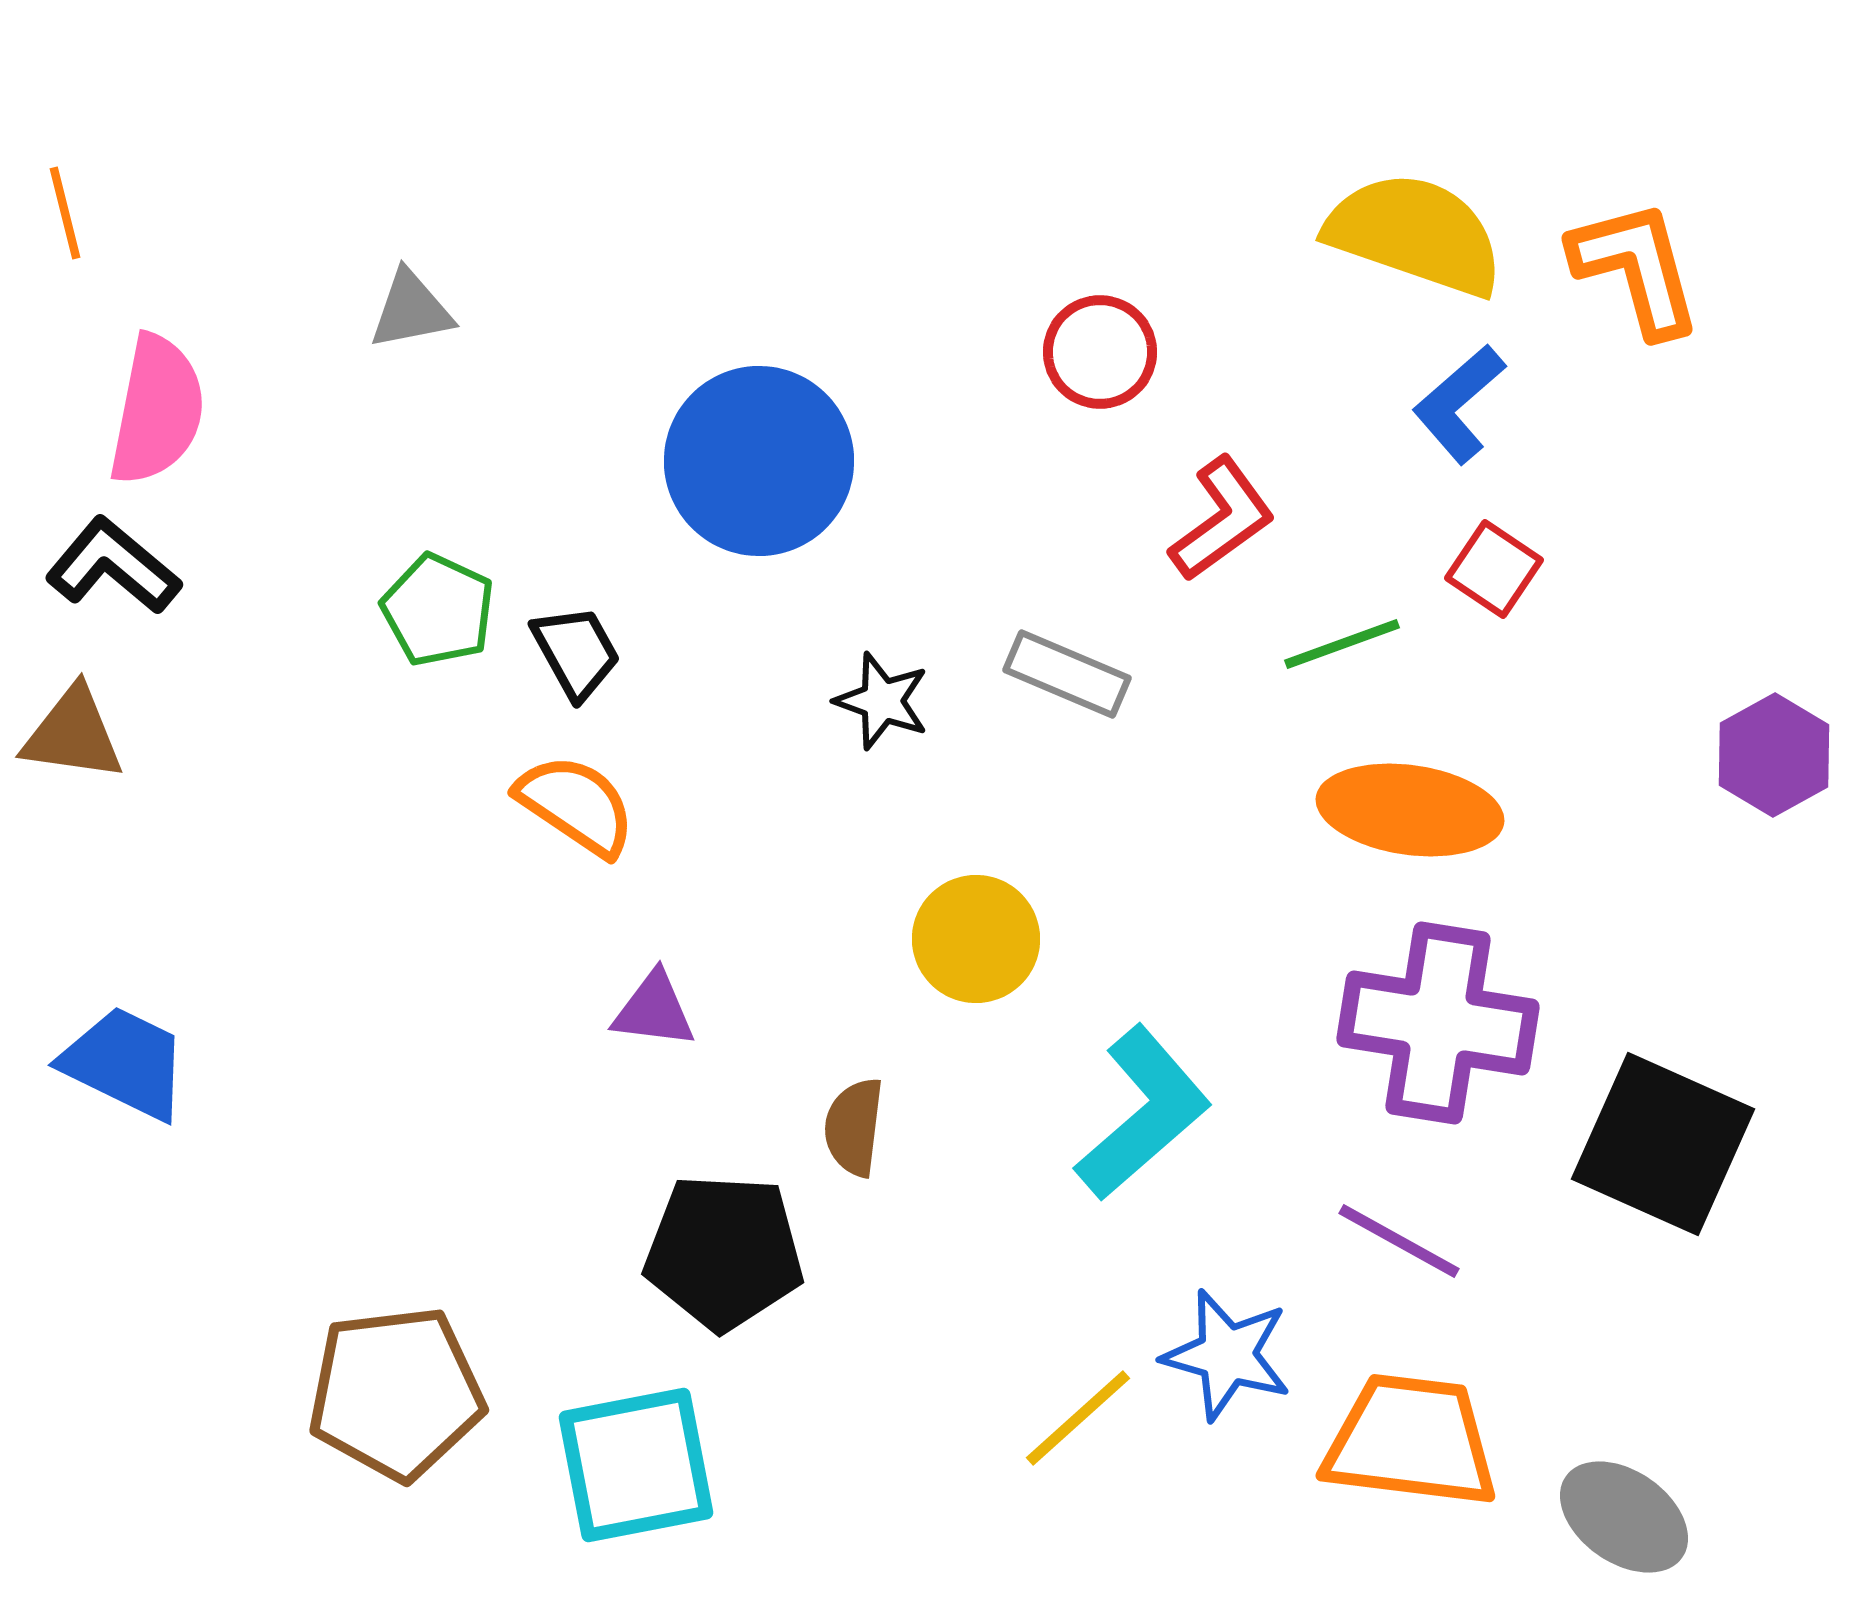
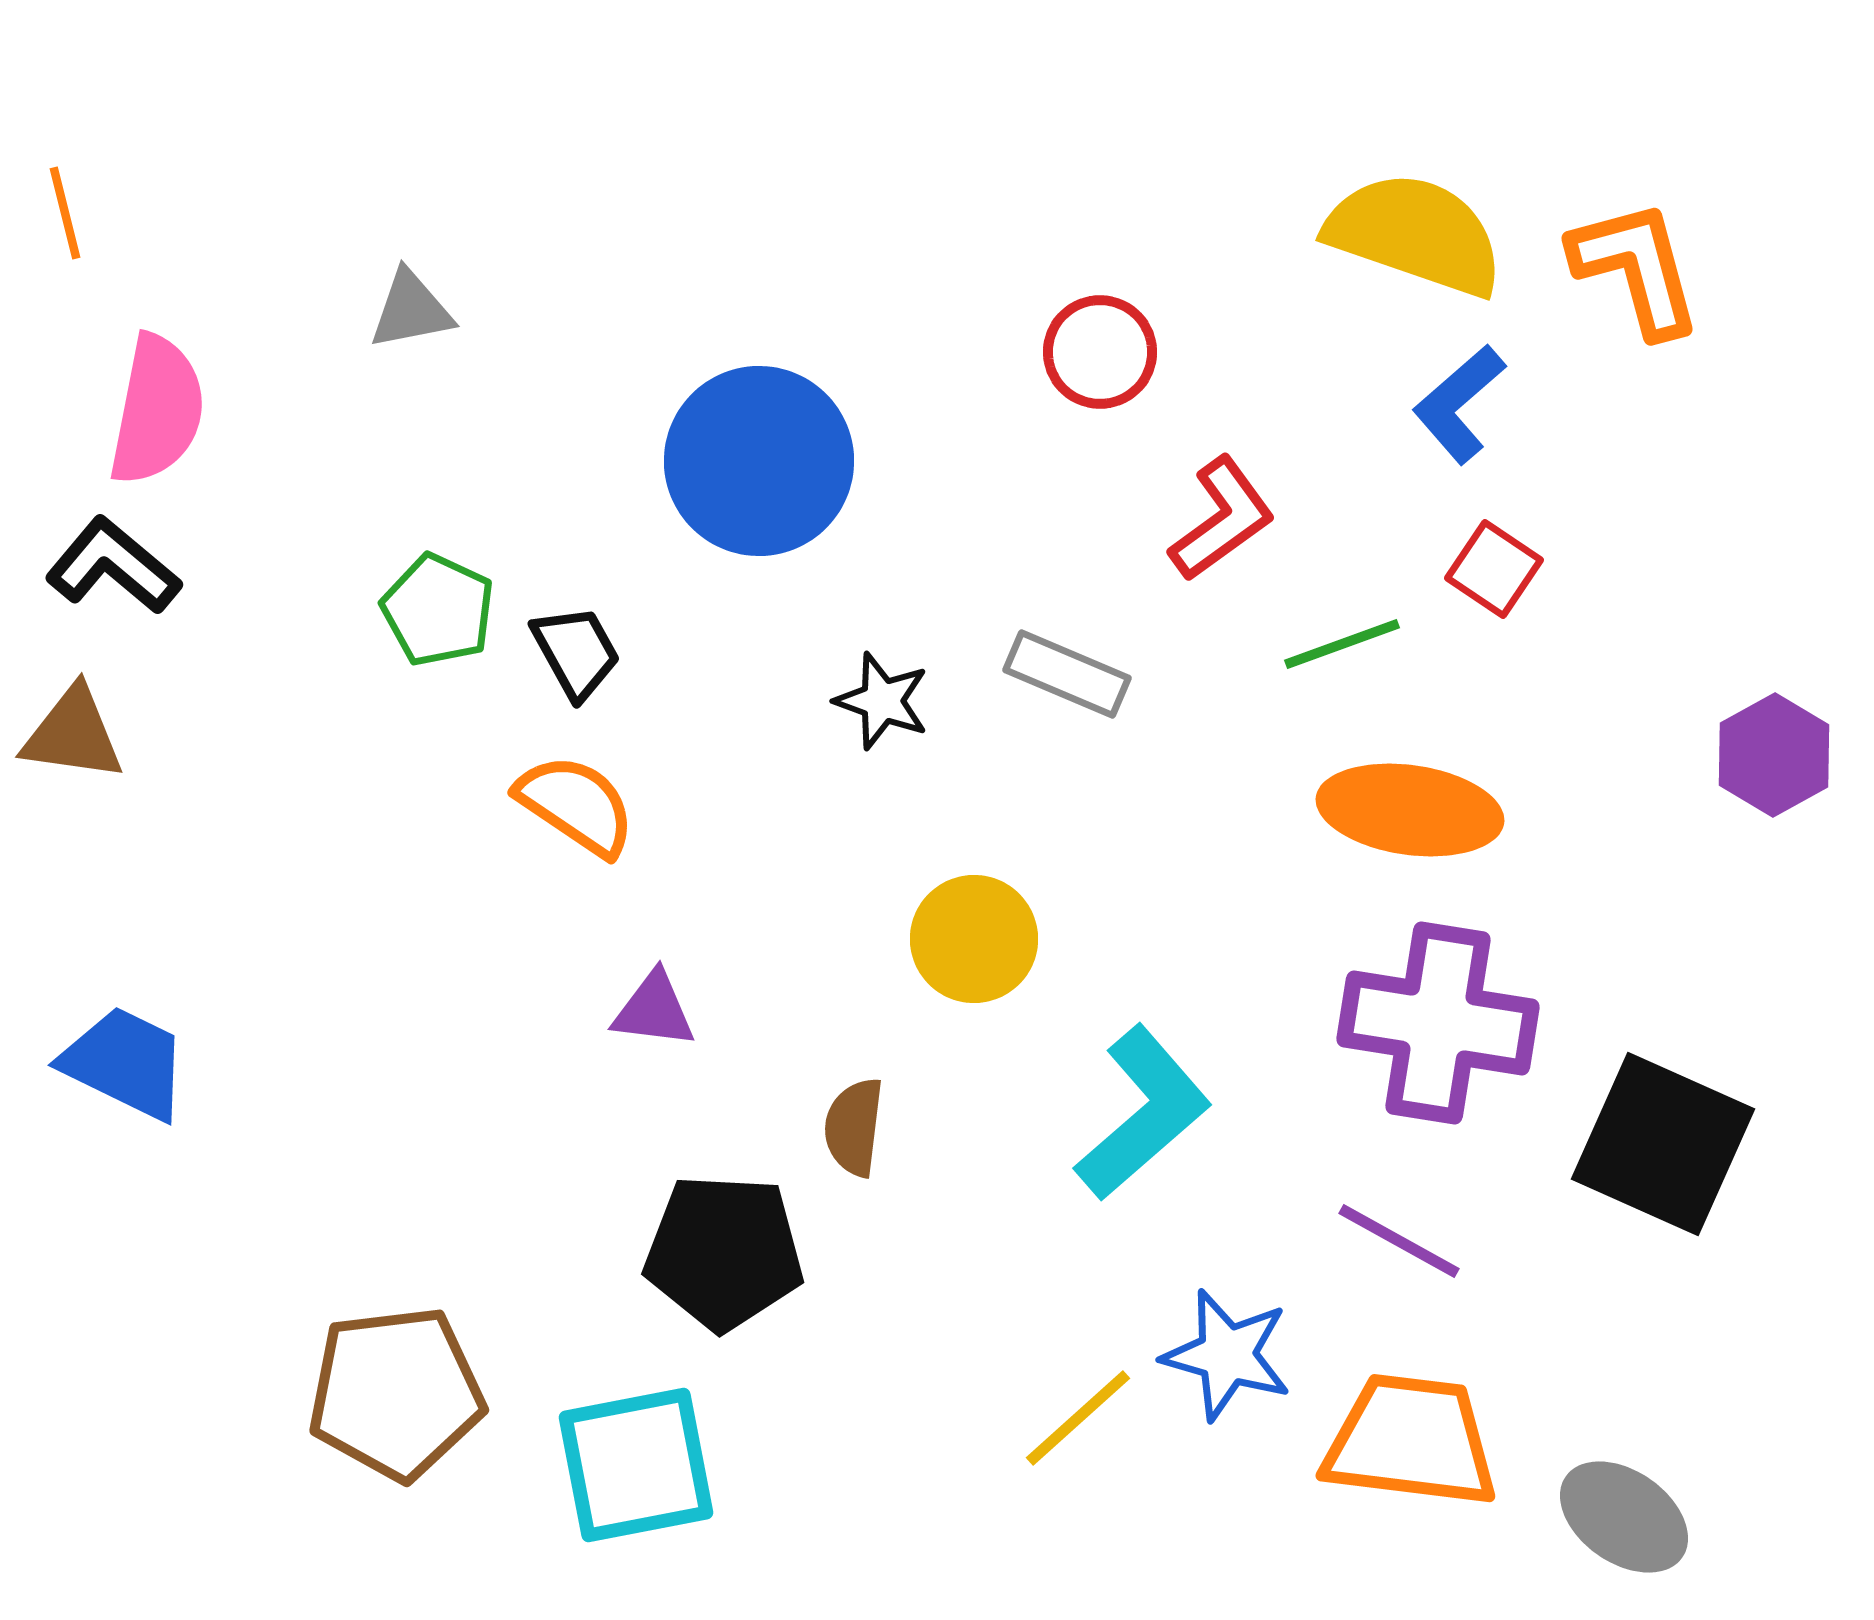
yellow circle: moved 2 px left
